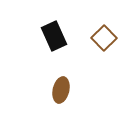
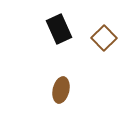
black rectangle: moved 5 px right, 7 px up
